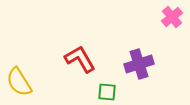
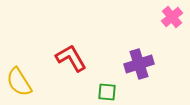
red L-shape: moved 9 px left, 1 px up
